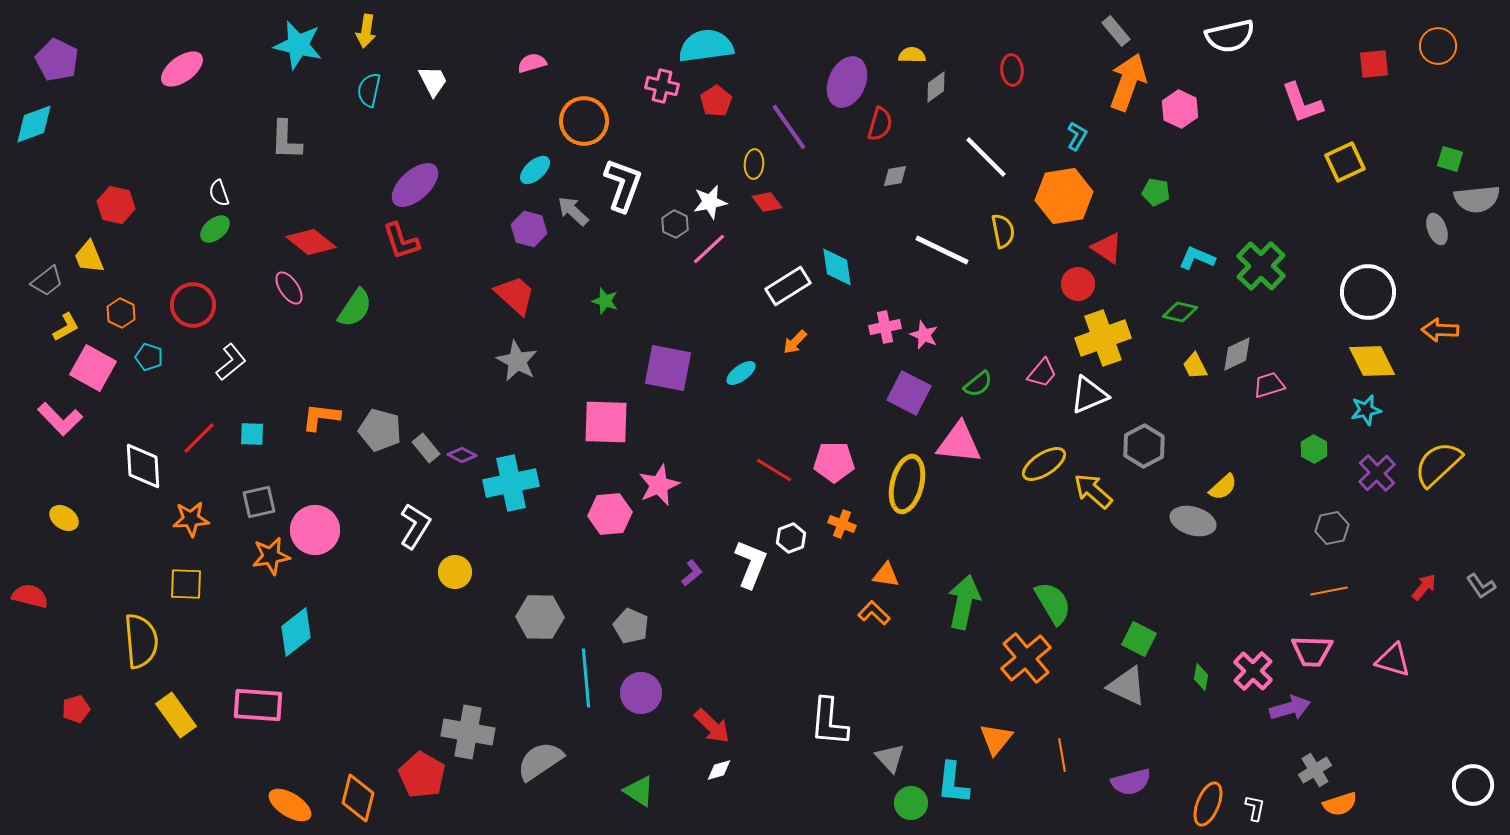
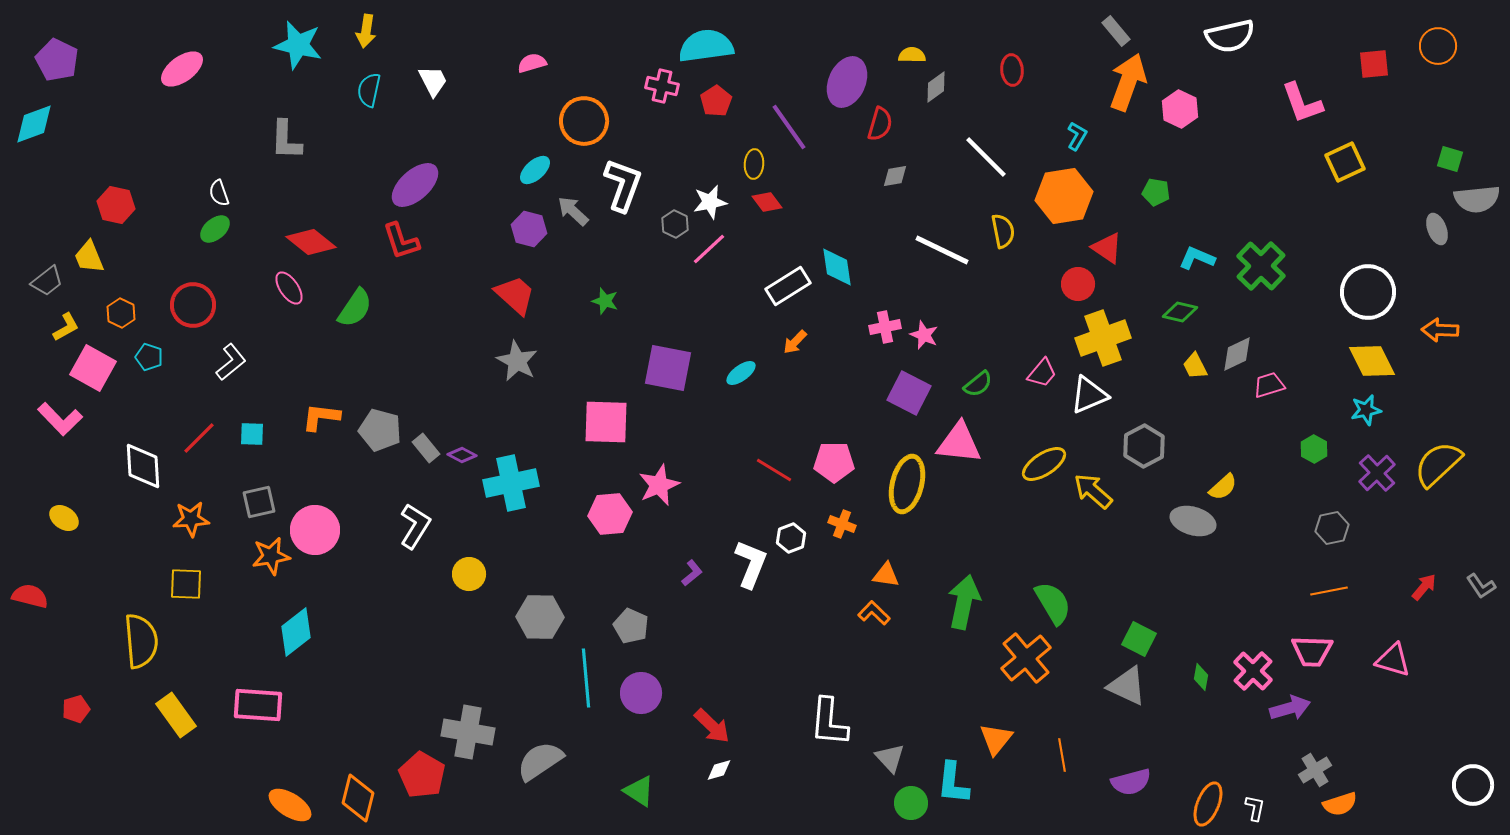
yellow circle at (455, 572): moved 14 px right, 2 px down
